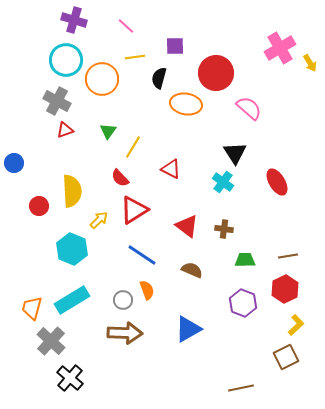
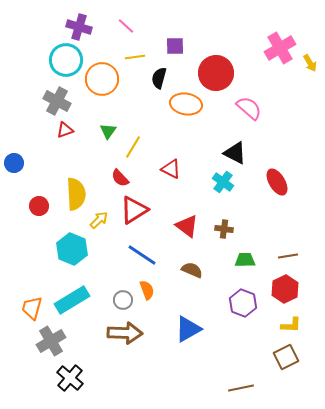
purple cross at (74, 20): moved 5 px right, 7 px down
black triangle at (235, 153): rotated 30 degrees counterclockwise
yellow semicircle at (72, 191): moved 4 px right, 3 px down
yellow L-shape at (296, 325): moved 5 px left; rotated 45 degrees clockwise
gray cross at (51, 341): rotated 16 degrees clockwise
